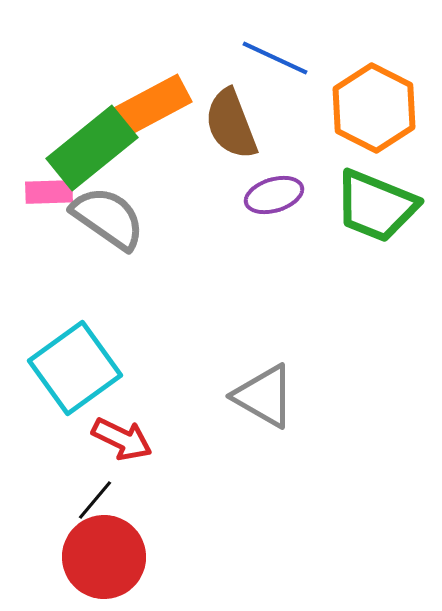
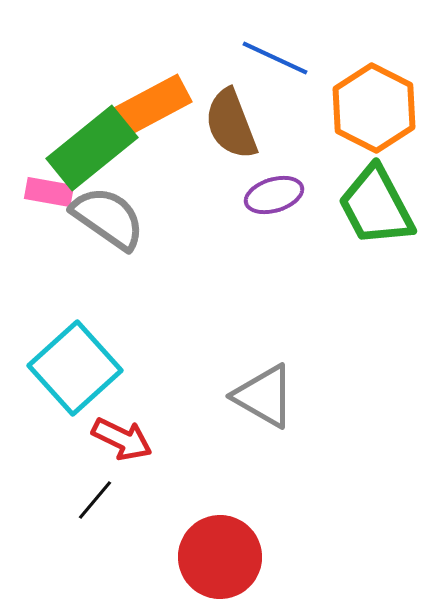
pink rectangle: rotated 12 degrees clockwise
green trapezoid: rotated 40 degrees clockwise
cyan square: rotated 6 degrees counterclockwise
red circle: moved 116 px right
